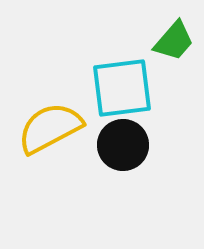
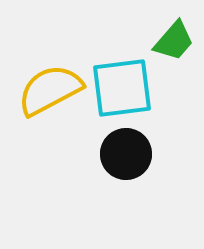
yellow semicircle: moved 38 px up
black circle: moved 3 px right, 9 px down
